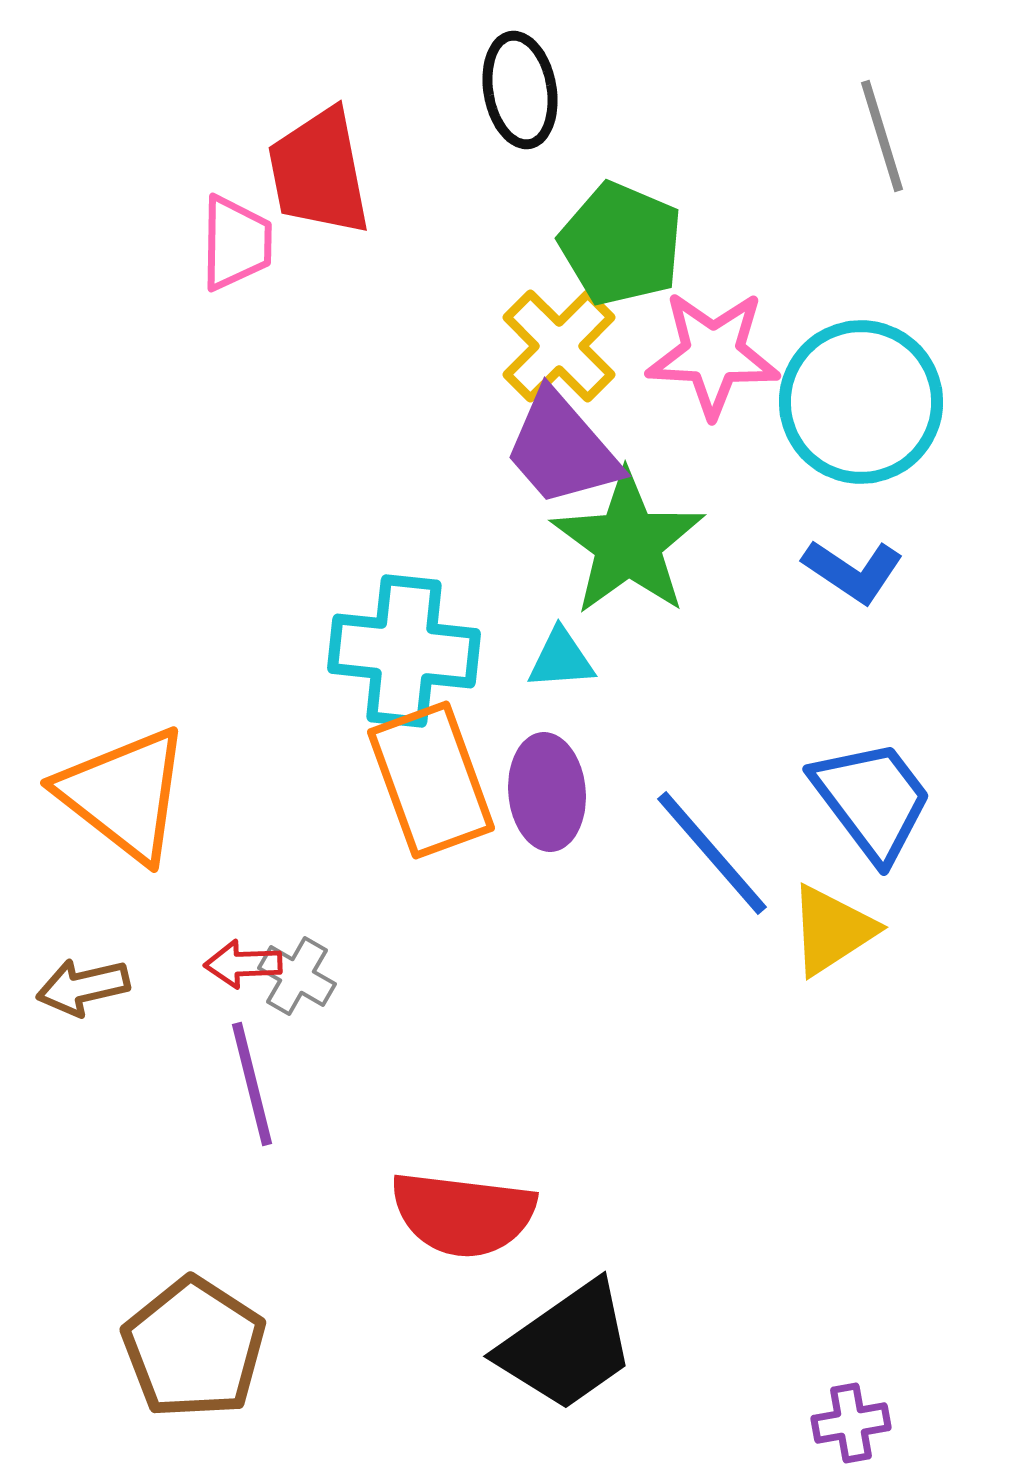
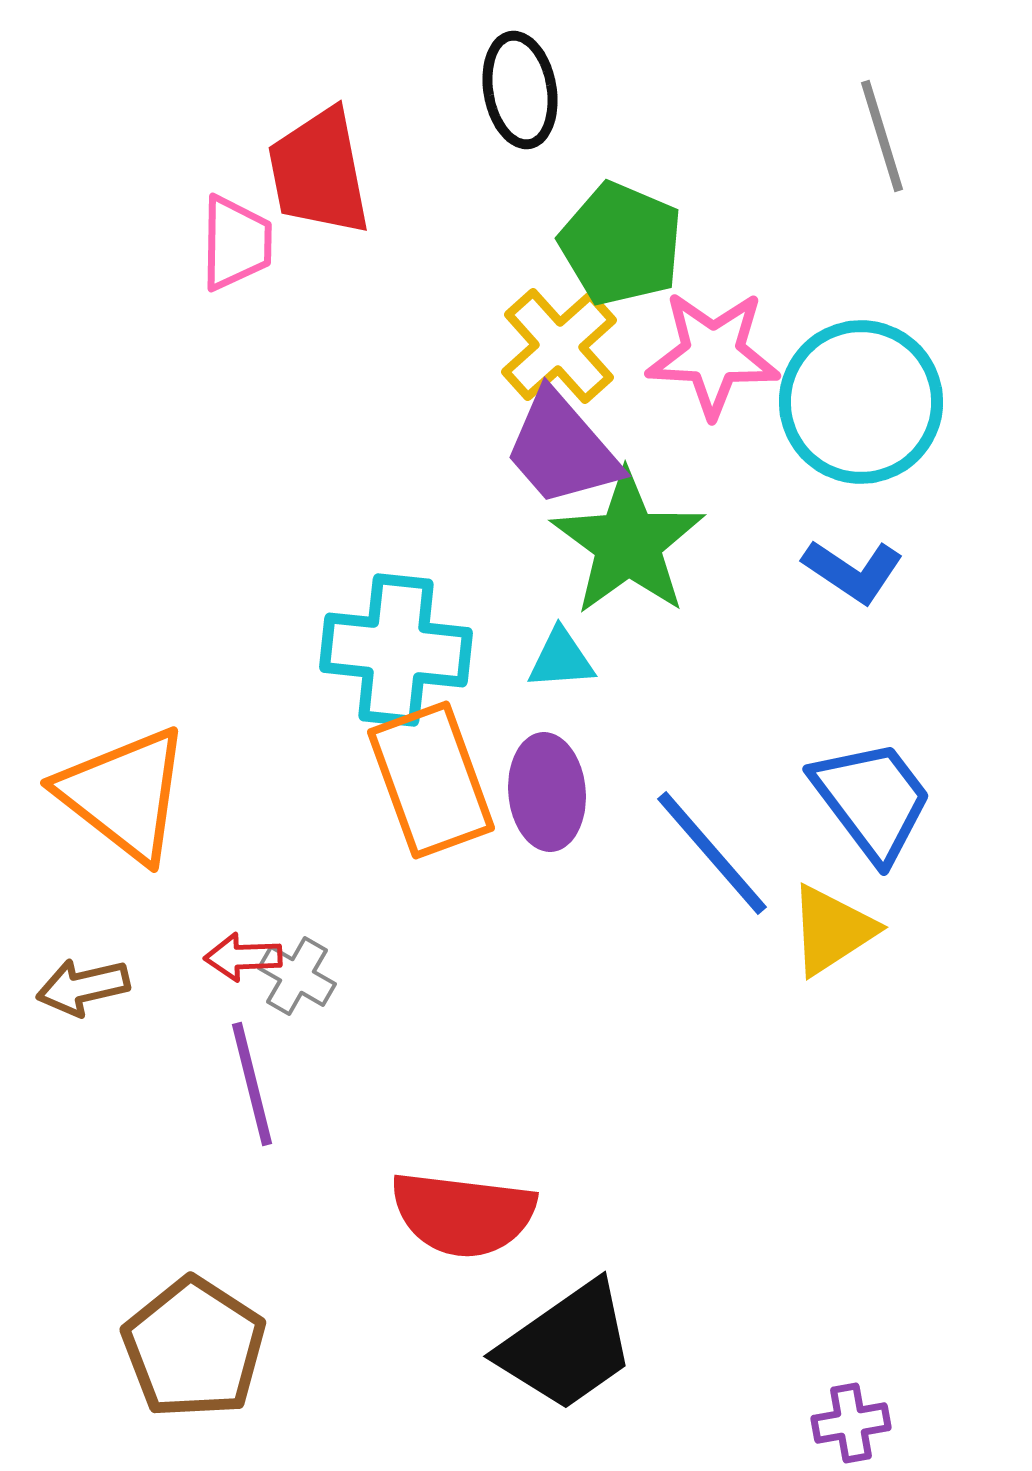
yellow cross: rotated 3 degrees clockwise
cyan cross: moved 8 px left, 1 px up
red arrow: moved 7 px up
